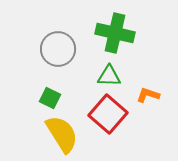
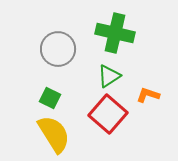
green triangle: rotated 35 degrees counterclockwise
yellow semicircle: moved 8 px left
